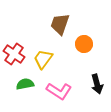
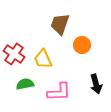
orange circle: moved 2 px left, 1 px down
yellow trapezoid: rotated 60 degrees counterclockwise
black arrow: moved 1 px left
pink L-shape: moved 1 px down; rotated 35 degrees counterclockwise
